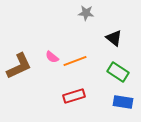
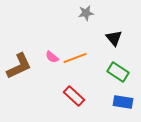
gray star: rotated 14 degrees counterclockwise
black triangle: rotated 12 degrees clockwise
orange line: moved 3 px up
red rectangle: rotated 60 degrees clockwise
